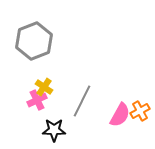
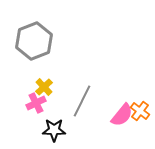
yellow cross: rotated 12 degrees clockwise
pink cross: moved 1 px left, 3 px down
orange cross: rotated 24 degrees counterclockwise
pink semicircle: moved 2 px right; rotated 10 degrees clockwise
